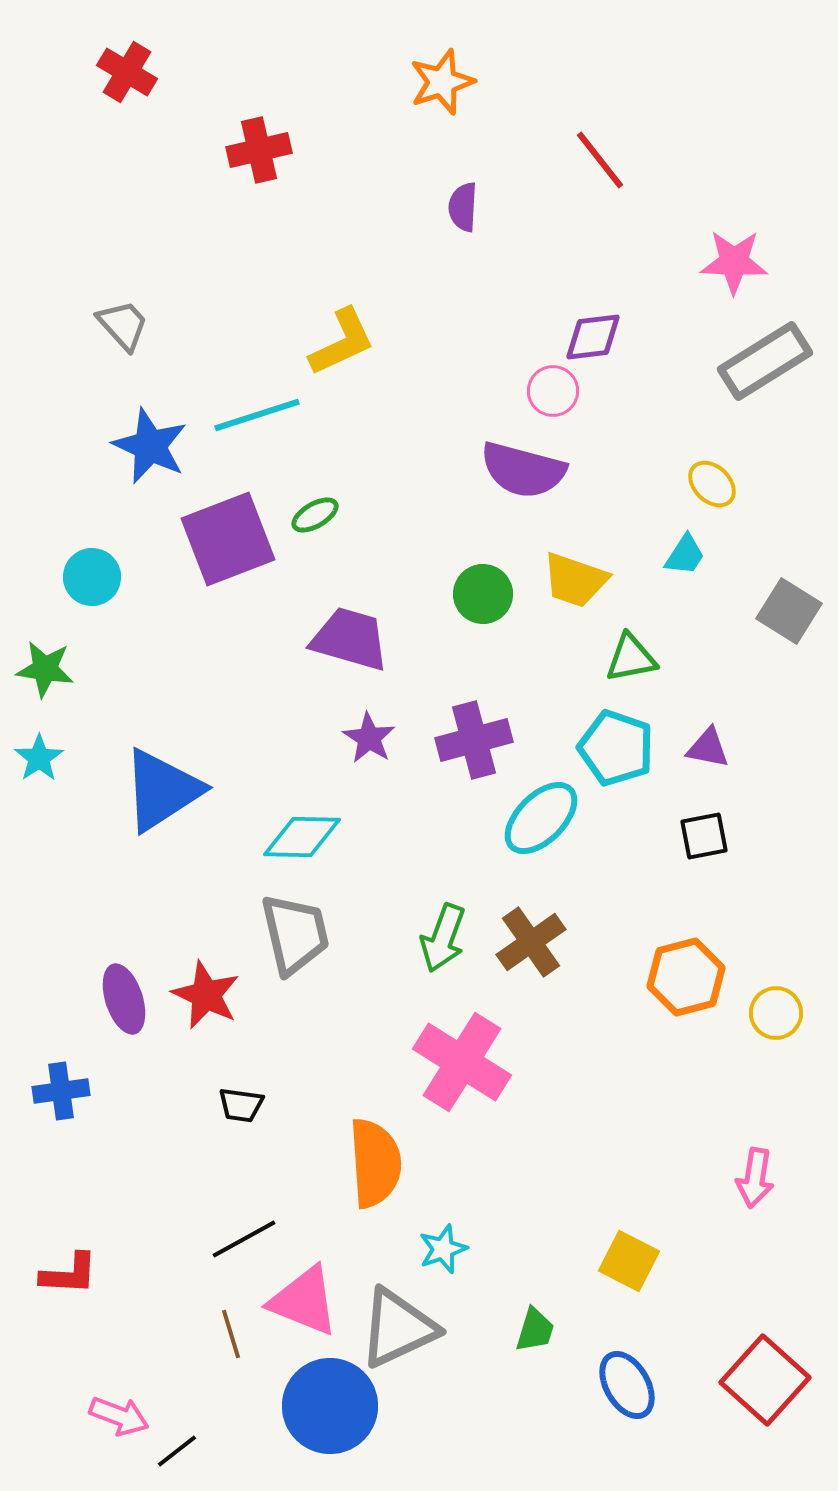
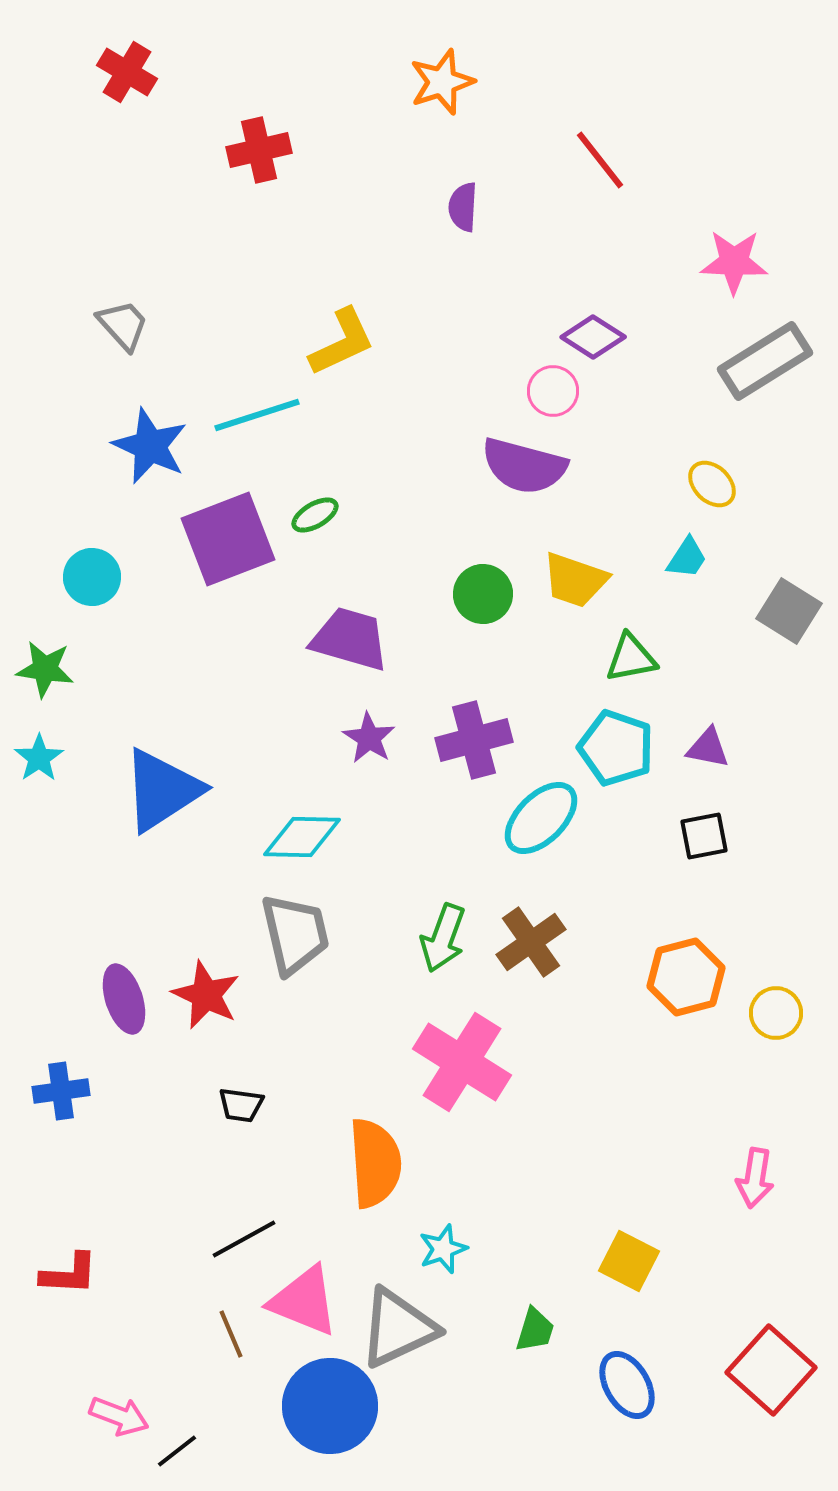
purple diamond at (593, 337): rotated 40 degrees clockwise
purple semicircle at (523, 470): moved 1 px right, 4 px up
cyan trapezoid at (685, 555): moved 2 px right, 3 px down
brown line at (231, 1334): rotated 6 degrees counterclockwise
red square at (765, 1380): moved 6 px right, 10 px up
